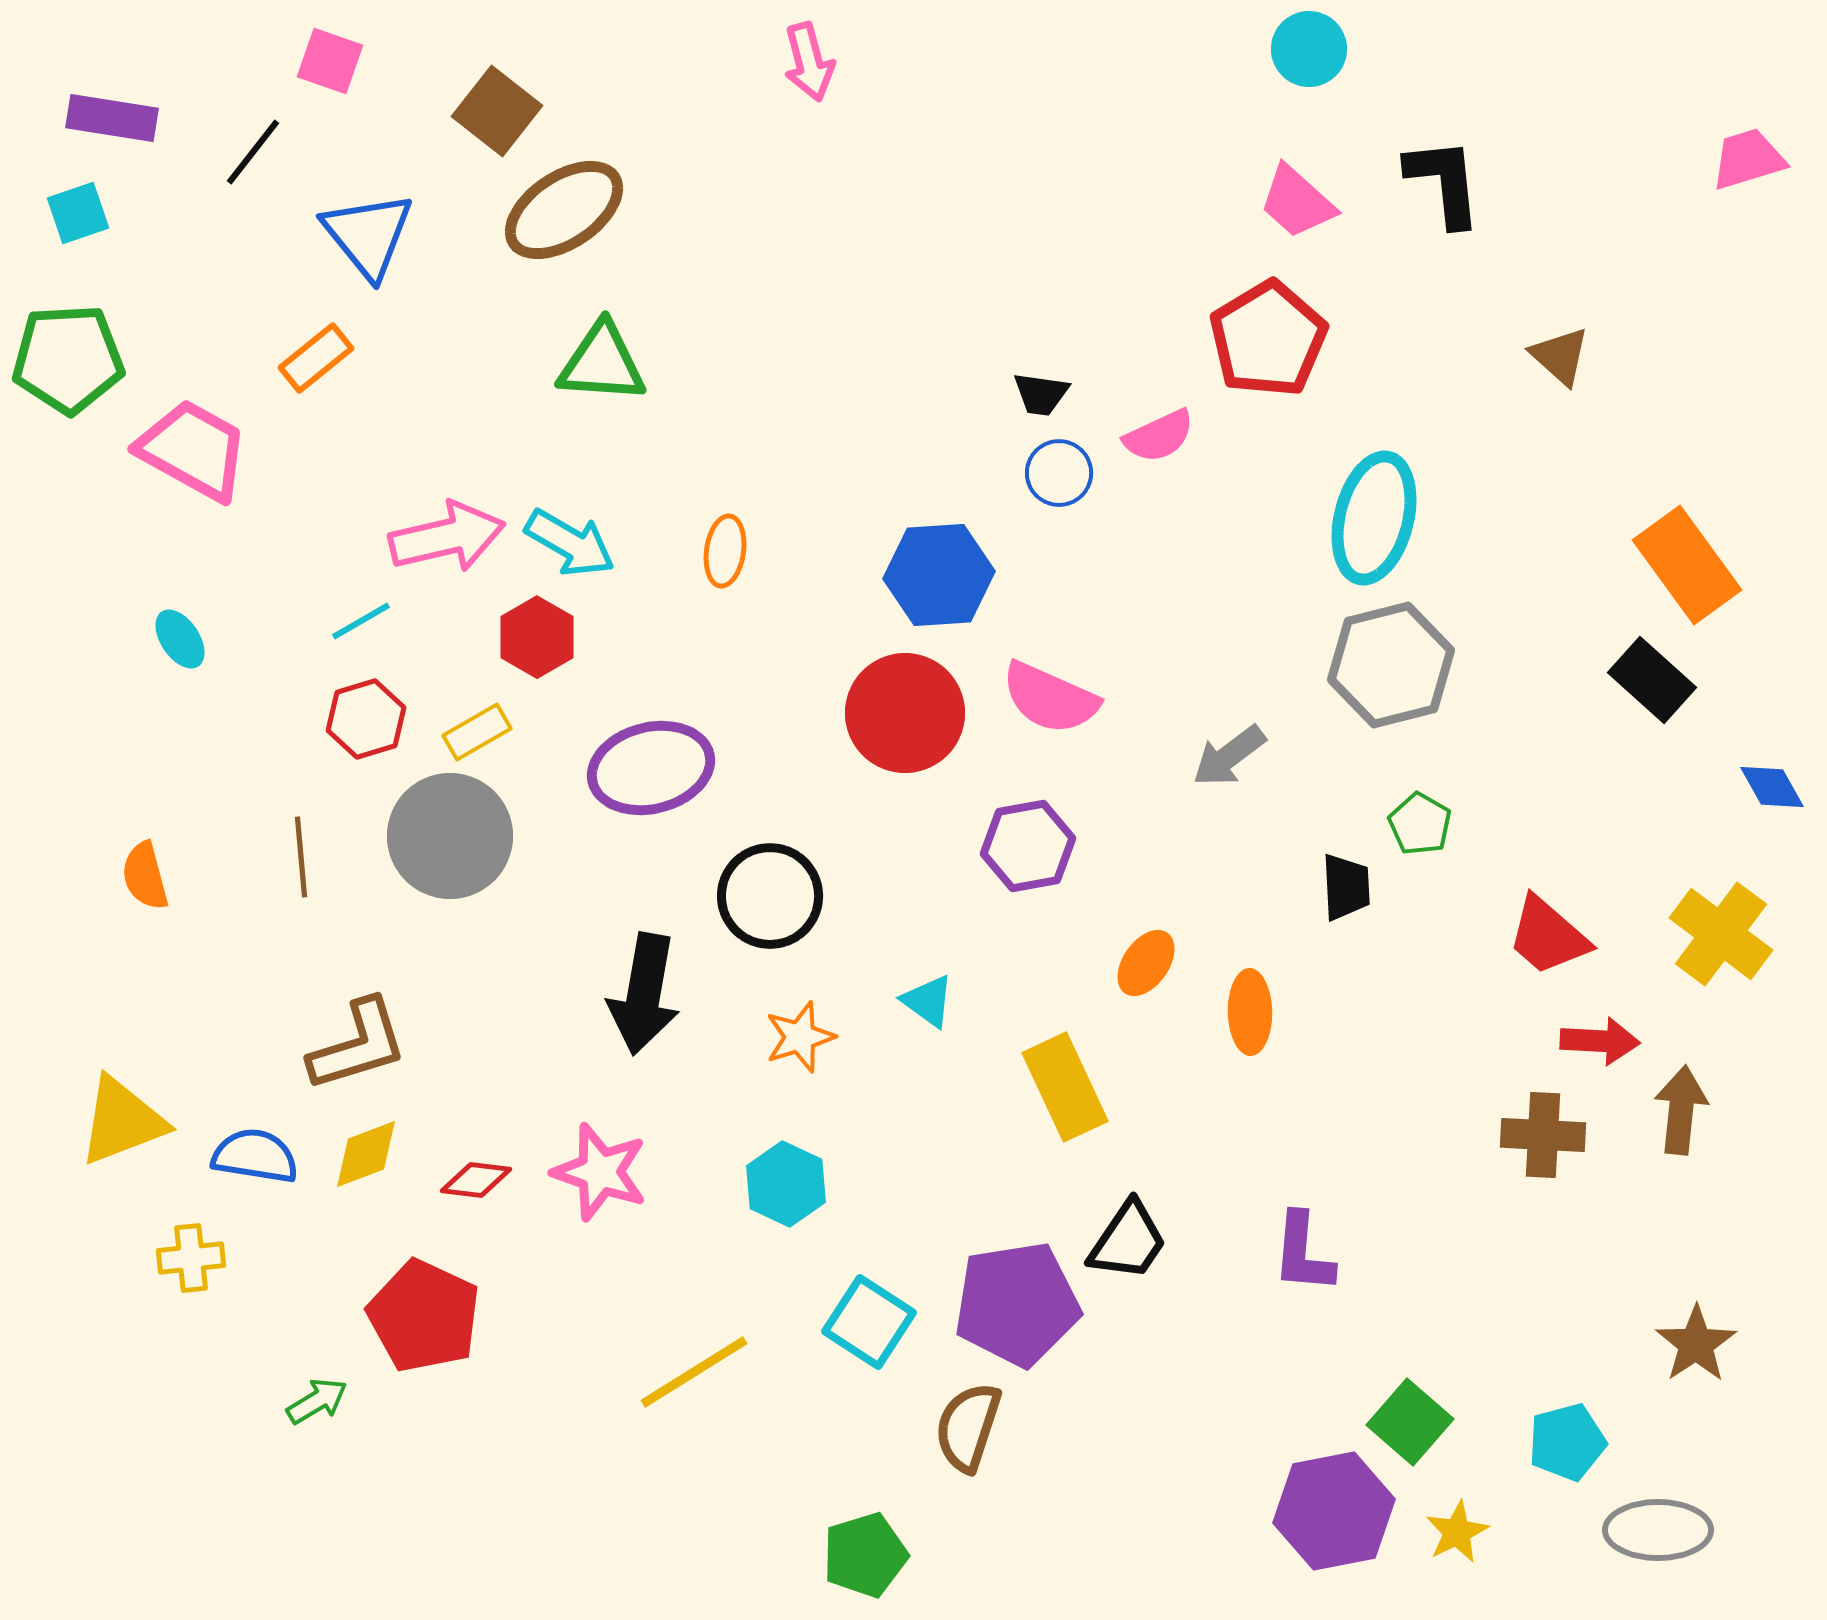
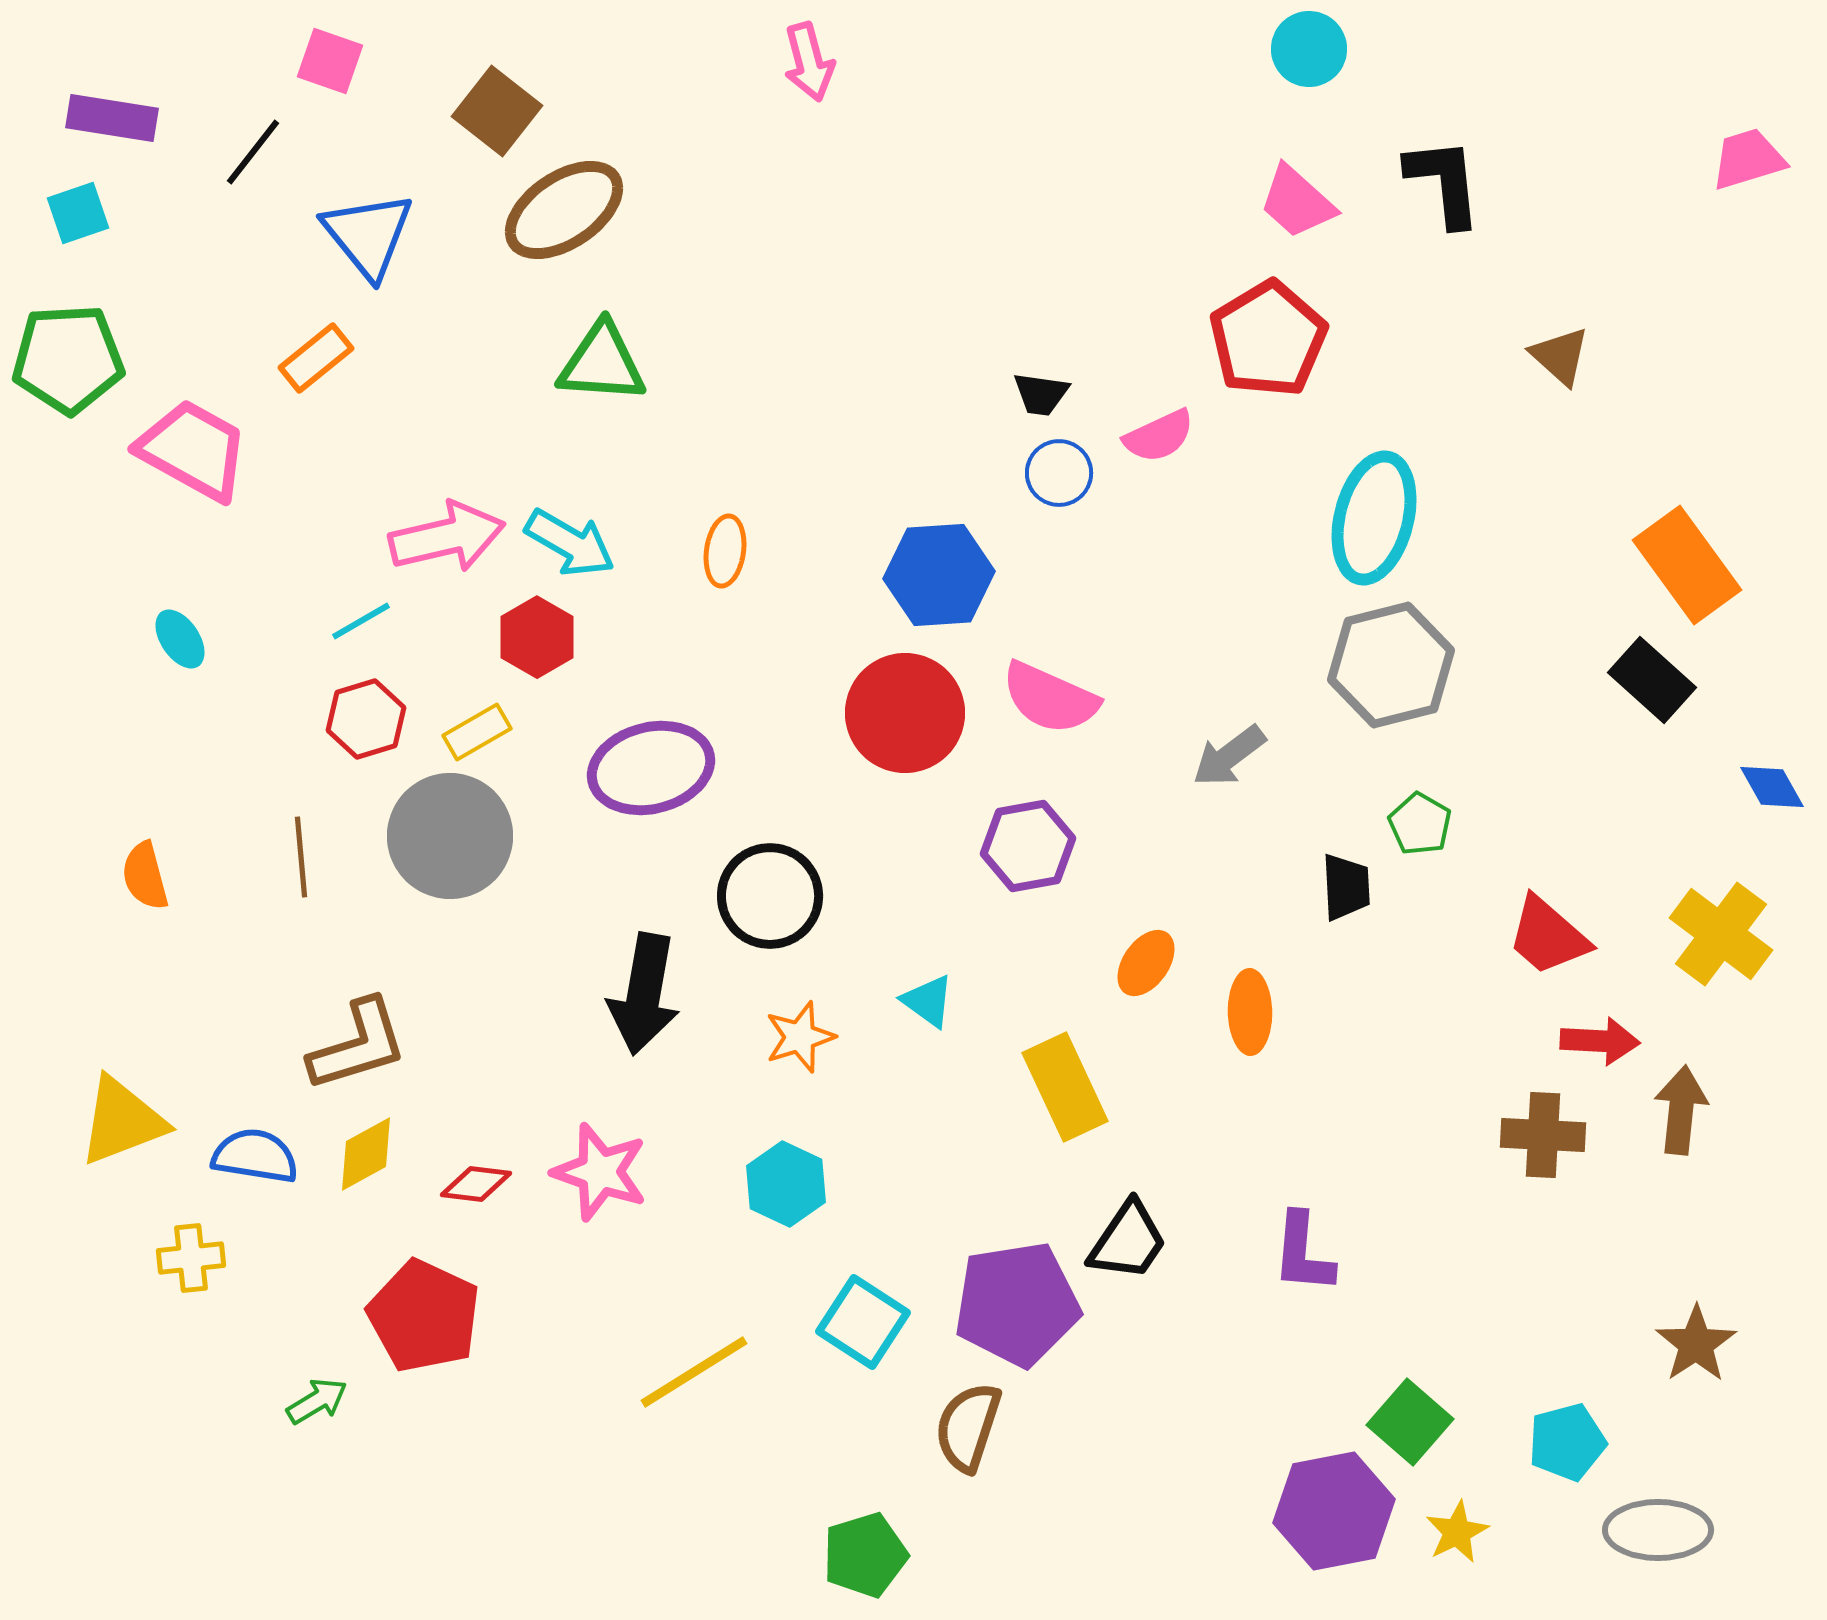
yellow diamond at (366, 1154): rotated 8 degrees counterclockwise
red diamond at (476, 1180): moved 4 px down
cyan square at (869, 1322): moved 6 px left
